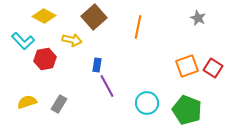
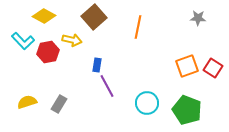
gray star: rotated 21 degrees counterclockwise
red hexagon: moved 3 px right, 7 px up
